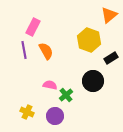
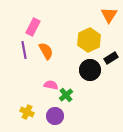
orange triangle: rotated 18 degrees counterclockwise
yellow hexagon: rotated 15 degrees clockwise
black circle: moved 3 px left, 11 px up
pink semicircle: moved 1 px right
